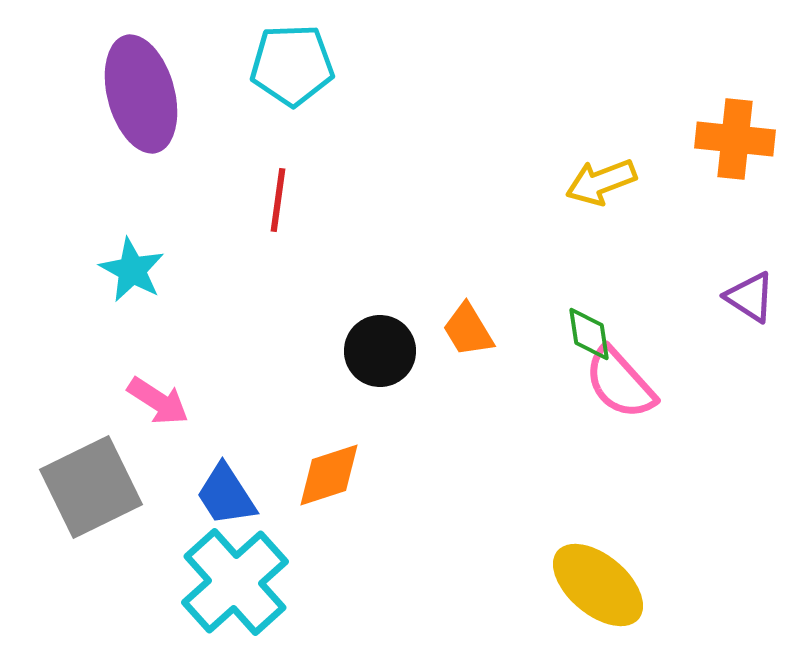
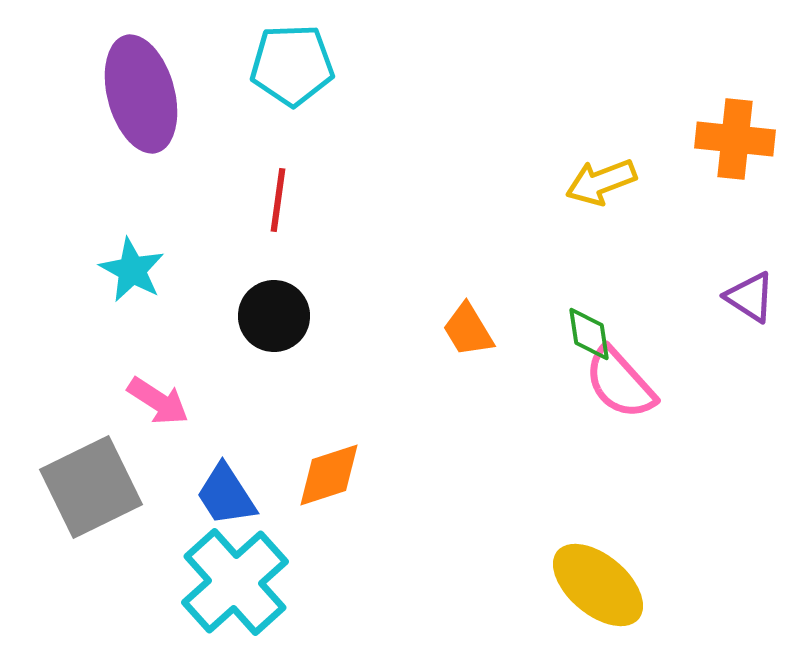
black circle: moved 106 px left, 35 px up
